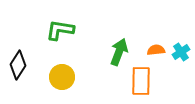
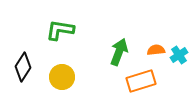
cyan cross: moved 2 px left, 3 px down
black diamond: moved 5 px right, 2 px down
orange rectangle: rotated 72 degrees clockwise
